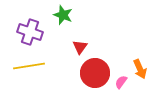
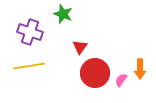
green star: moved 1 px up
orange arrow: rotated 24 degrees clockwise
pink semicircle: moved 2 px up
